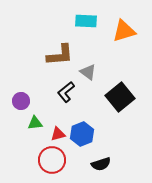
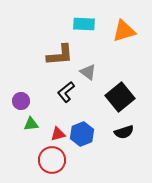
cyan rectangle: moved 2 px left, 3 px down
green triangle: moved 4 px left, 1 px down
black semicircle: moved 23 px right, 32 px up
